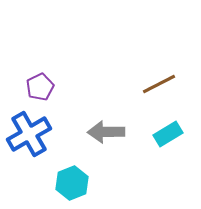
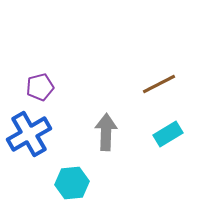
purple pentagon: rotated 12 degrees clockwise
gray arrow: rotated 93 degrees clockwise
cyan hexagon: rotated 16 degrees clockwise
